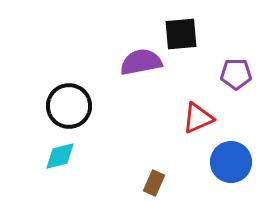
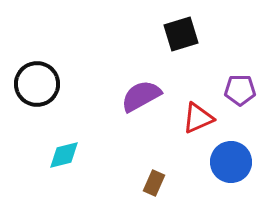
black square: rotated 12 degrees counterclockwise
purple semicircle: moved 34 px down; rotated 18 degrees counterclockwise
purple pentagon: moved 4 px right, 16 px down
black circle: moved 32 px left, 22 px up
cyan diamond: moved 4 px right, 1 px up
